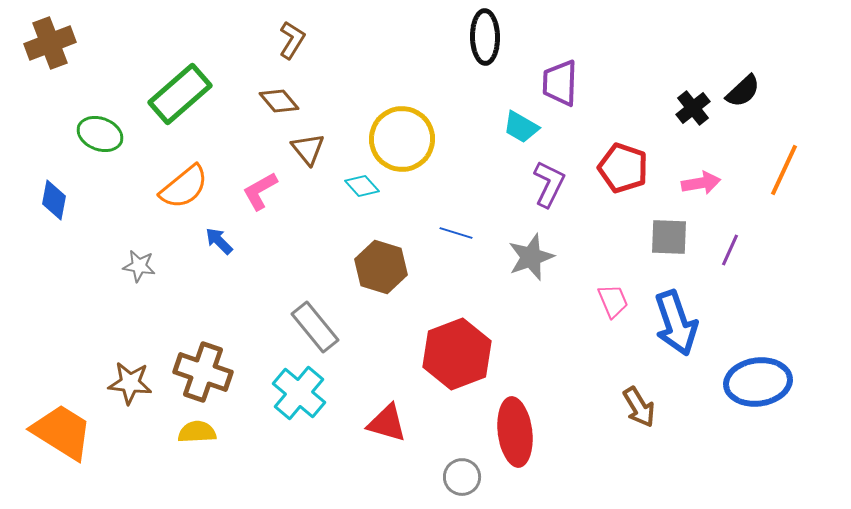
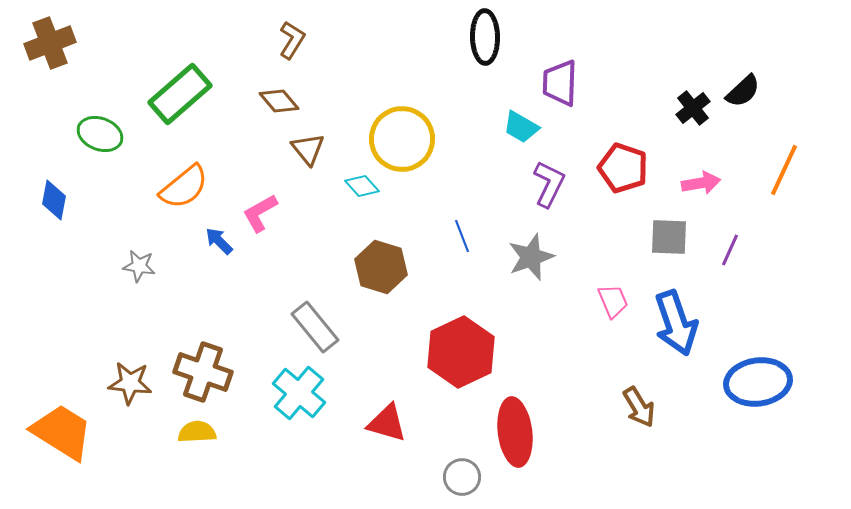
pink L-shape at (260, 191): moved 22 px down
blue line at (456, 233): moved 6 px right, 3 px down; rotated 52 degrees clockwise
red hexagon at (457, 354): moved 4 px right, 2 px up; rotated 4 degrees counterclockwise
